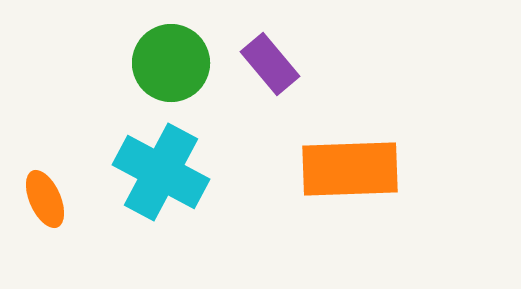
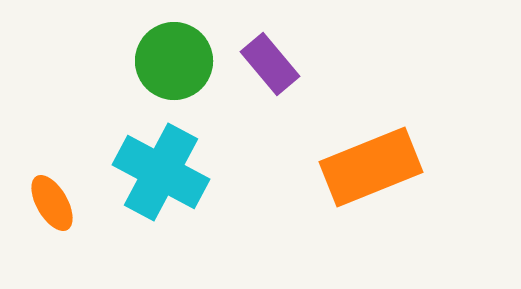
green circle: moved 3 px right, 2 px up
orange rectangle: moved 21 px right, 2 px up; rotated 20 degrees counterclockwise
orange ellipse: moved 7 px right, 4 px down; rotated 6 degrees counterclockwise
